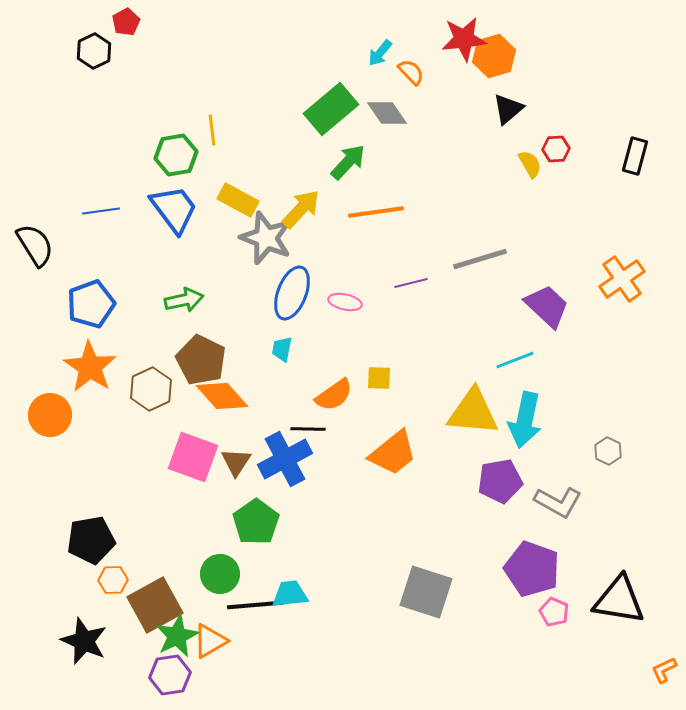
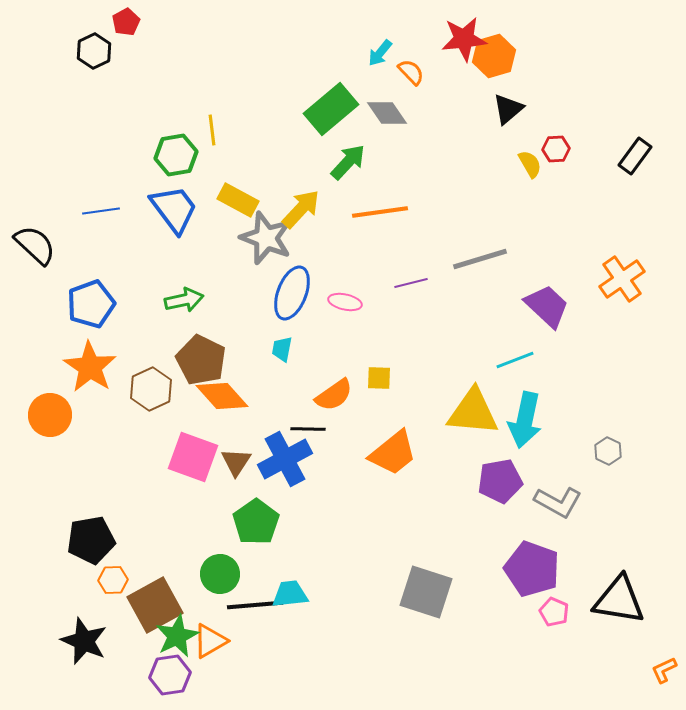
black rectangle at (635, 156): rotated 21 degrees clockwise
orange line at (376, 212): moved 4 px right
black semicircle at (35, 245): rotated 15 degrees counterclockwise
